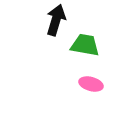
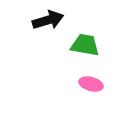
black arrow: moved 8 px left; rotated 56 degrees clockwise
